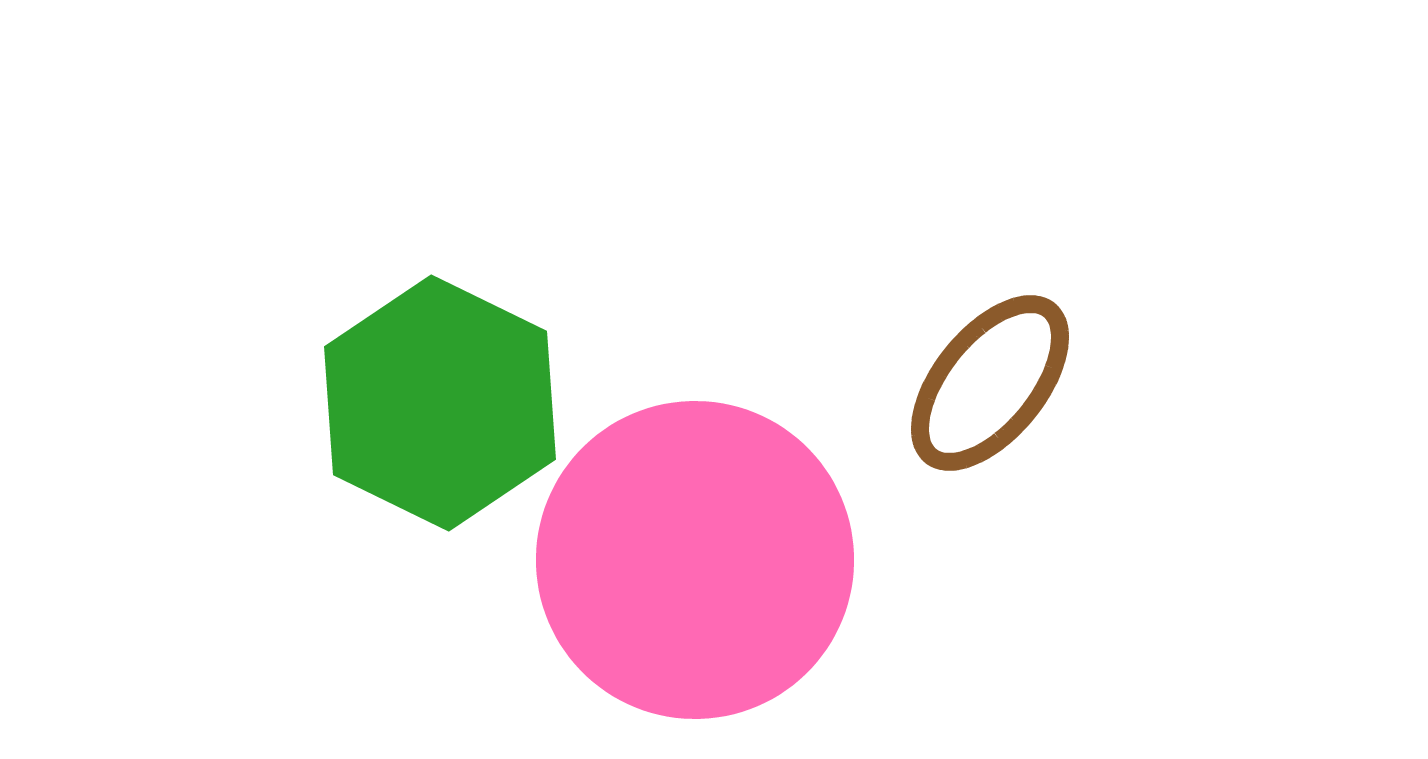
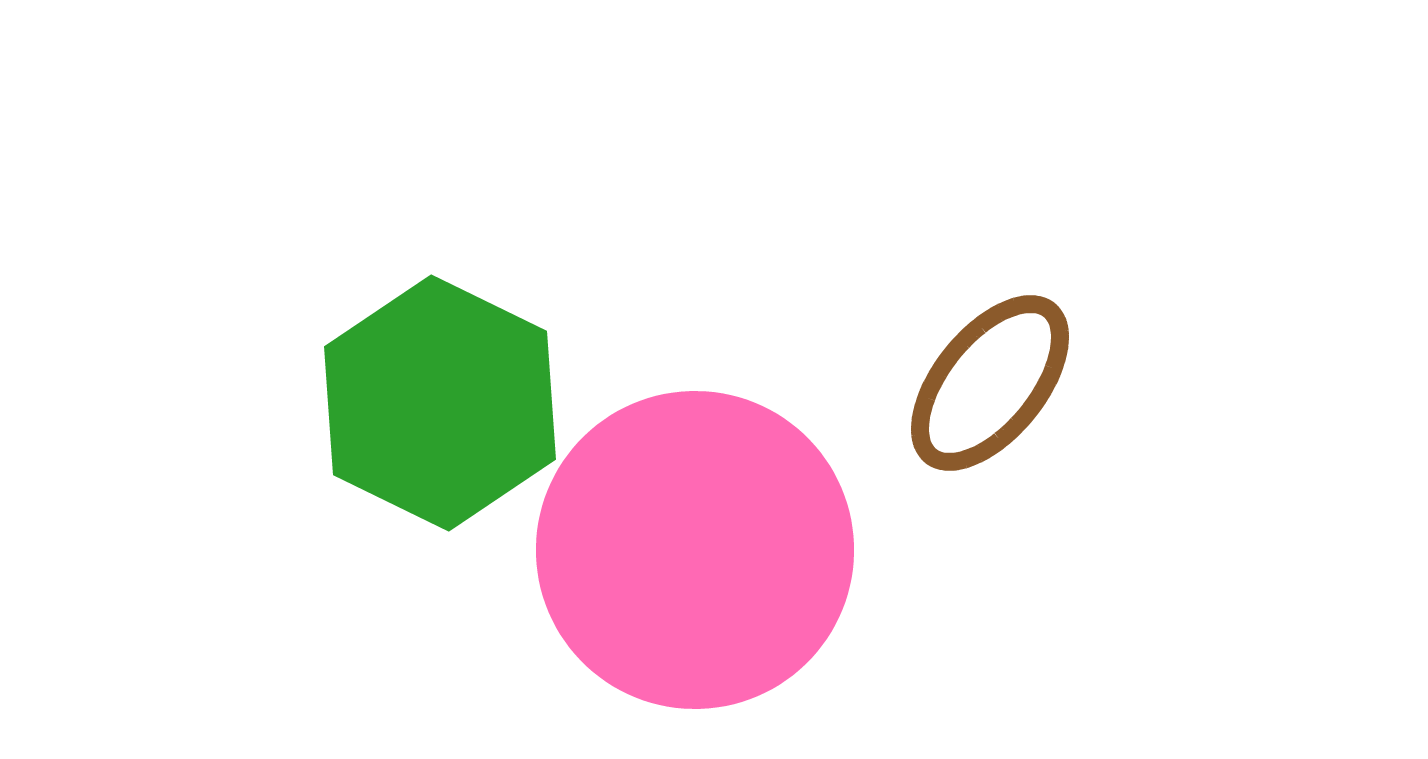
pink circle: moved 10 px up
